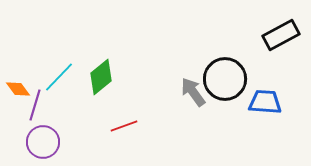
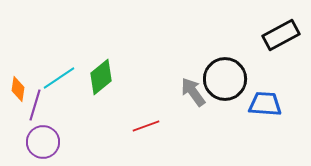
cyan line: moved 1 px down; rotated 12 degrees clockwise
orange diamond: rotated 45 degrees clockwise
blue trapezoid: moved 2 px down
red line: moved 22 px right
